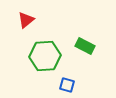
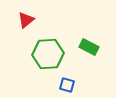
green rectangle: moved 4 px right, 1 px down
green hexagon: moved 3 px right, 2 px up
